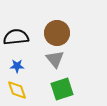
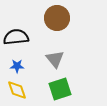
brown circle: moved 15 px up
green square: moved 2 px left
